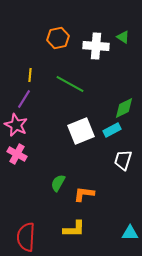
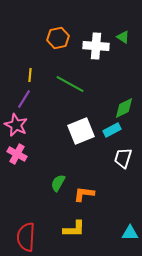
white trapezoid: moved 2 px up
